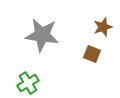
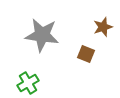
brown square: moved 6 px left
